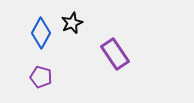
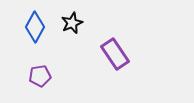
blue diamond: moved 6 px left, 6 px up
purple pentagon: moved 1 px left, 1 px up; rotated 25 degrees counterclockwise
